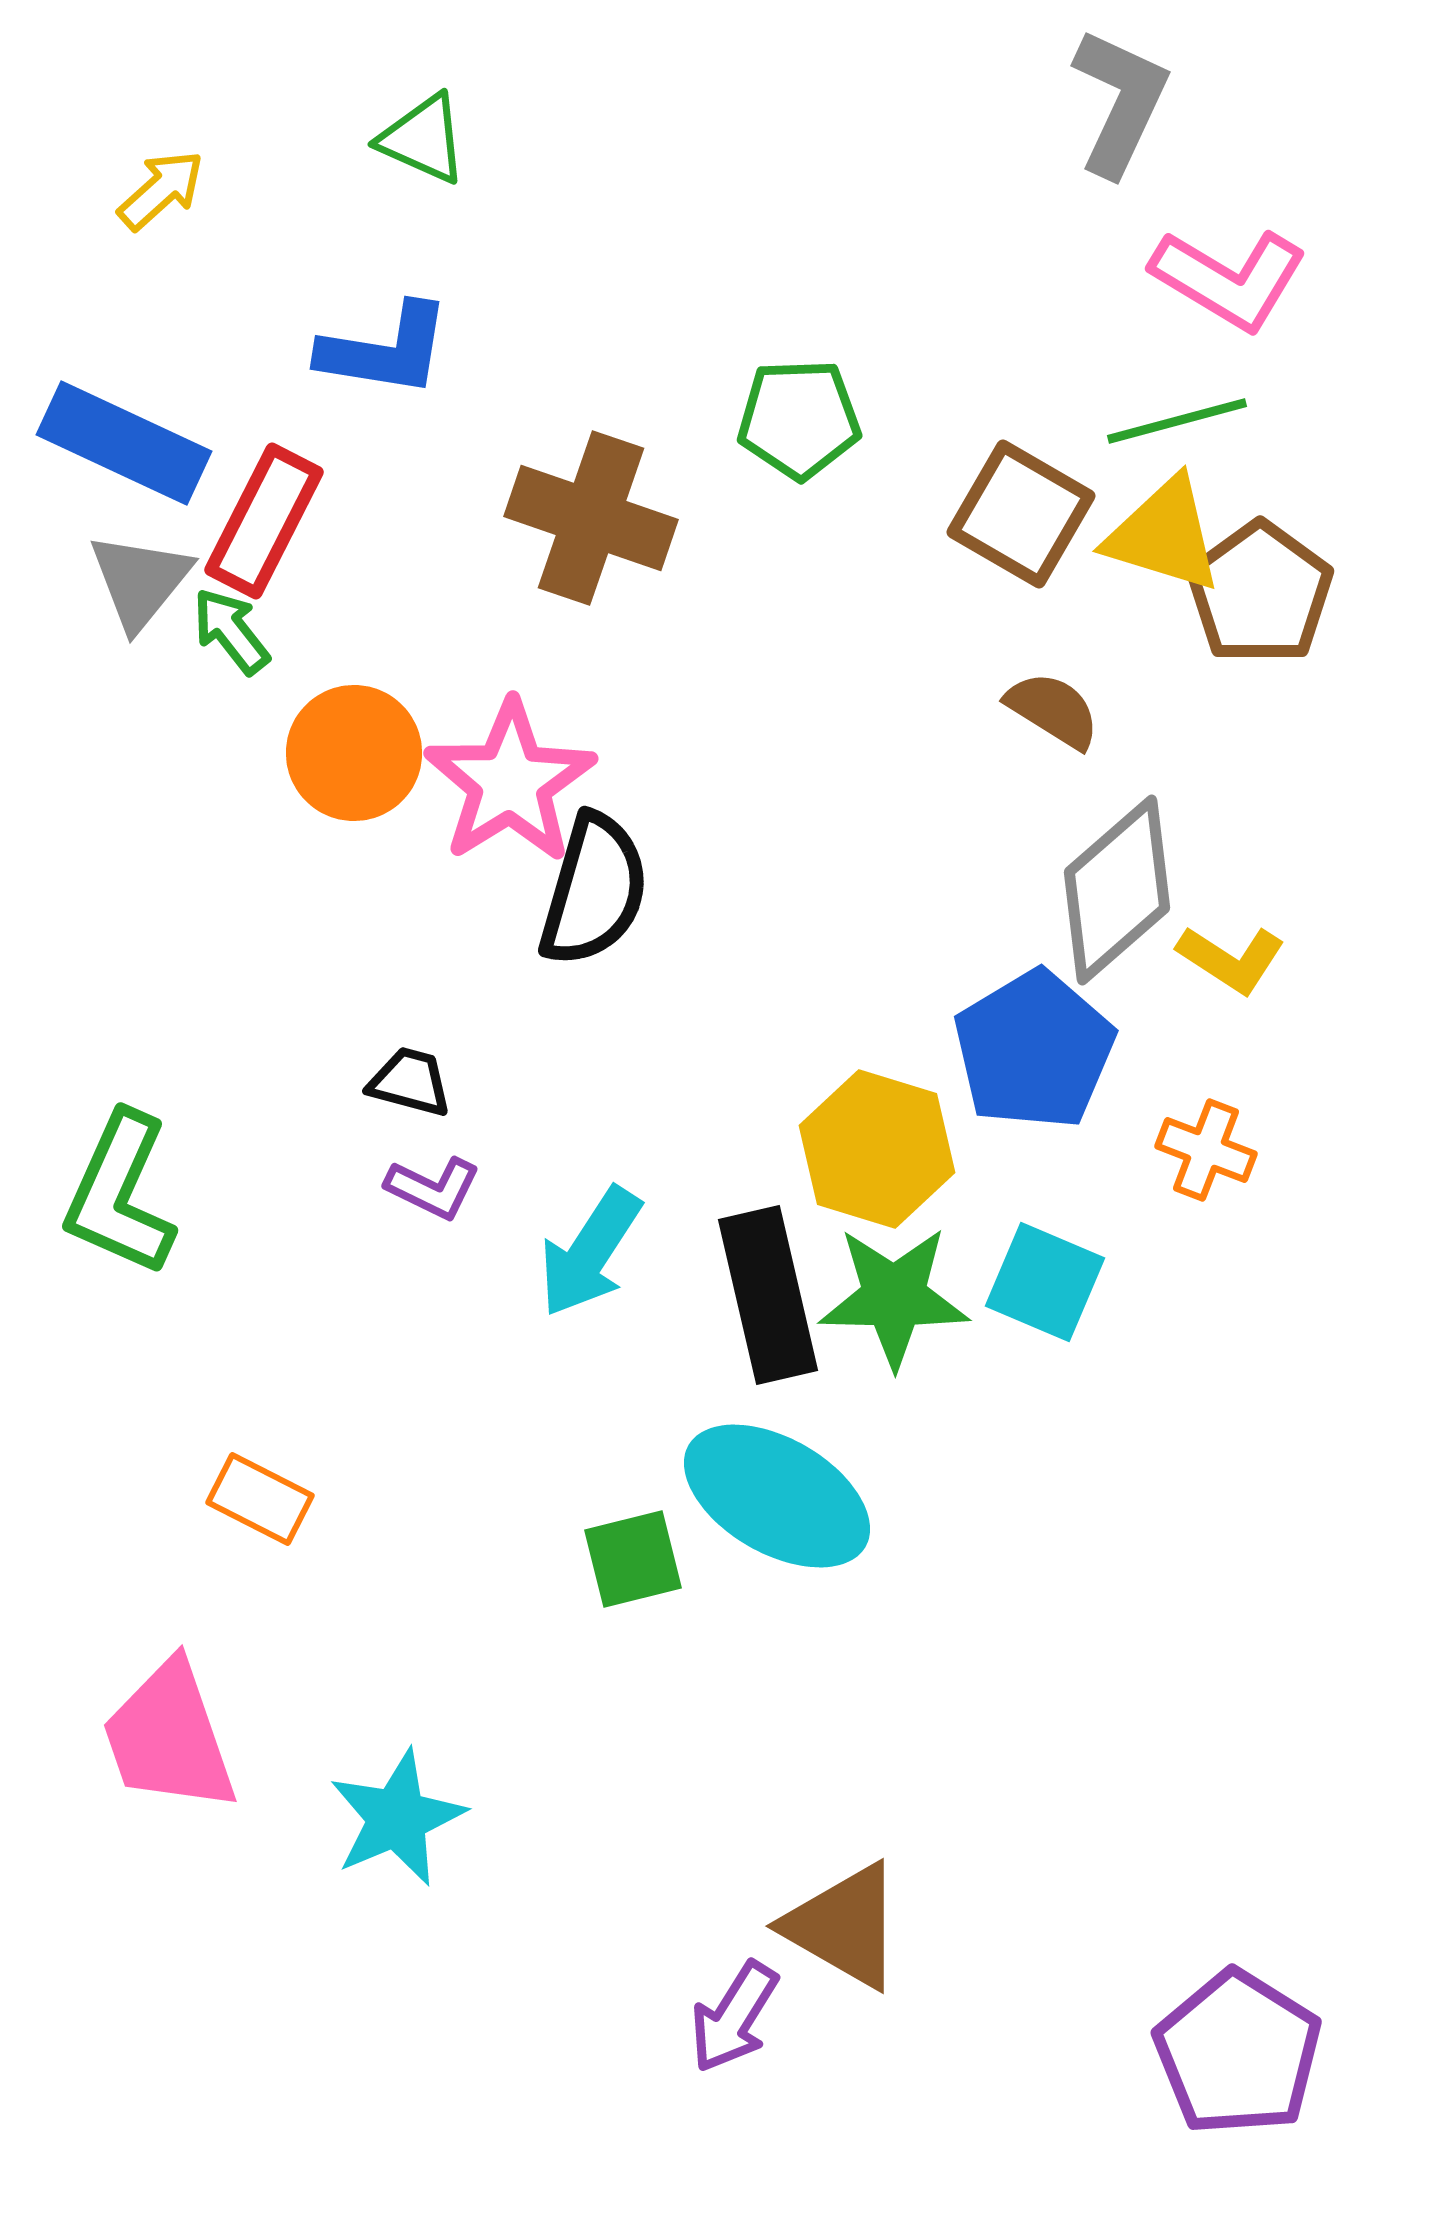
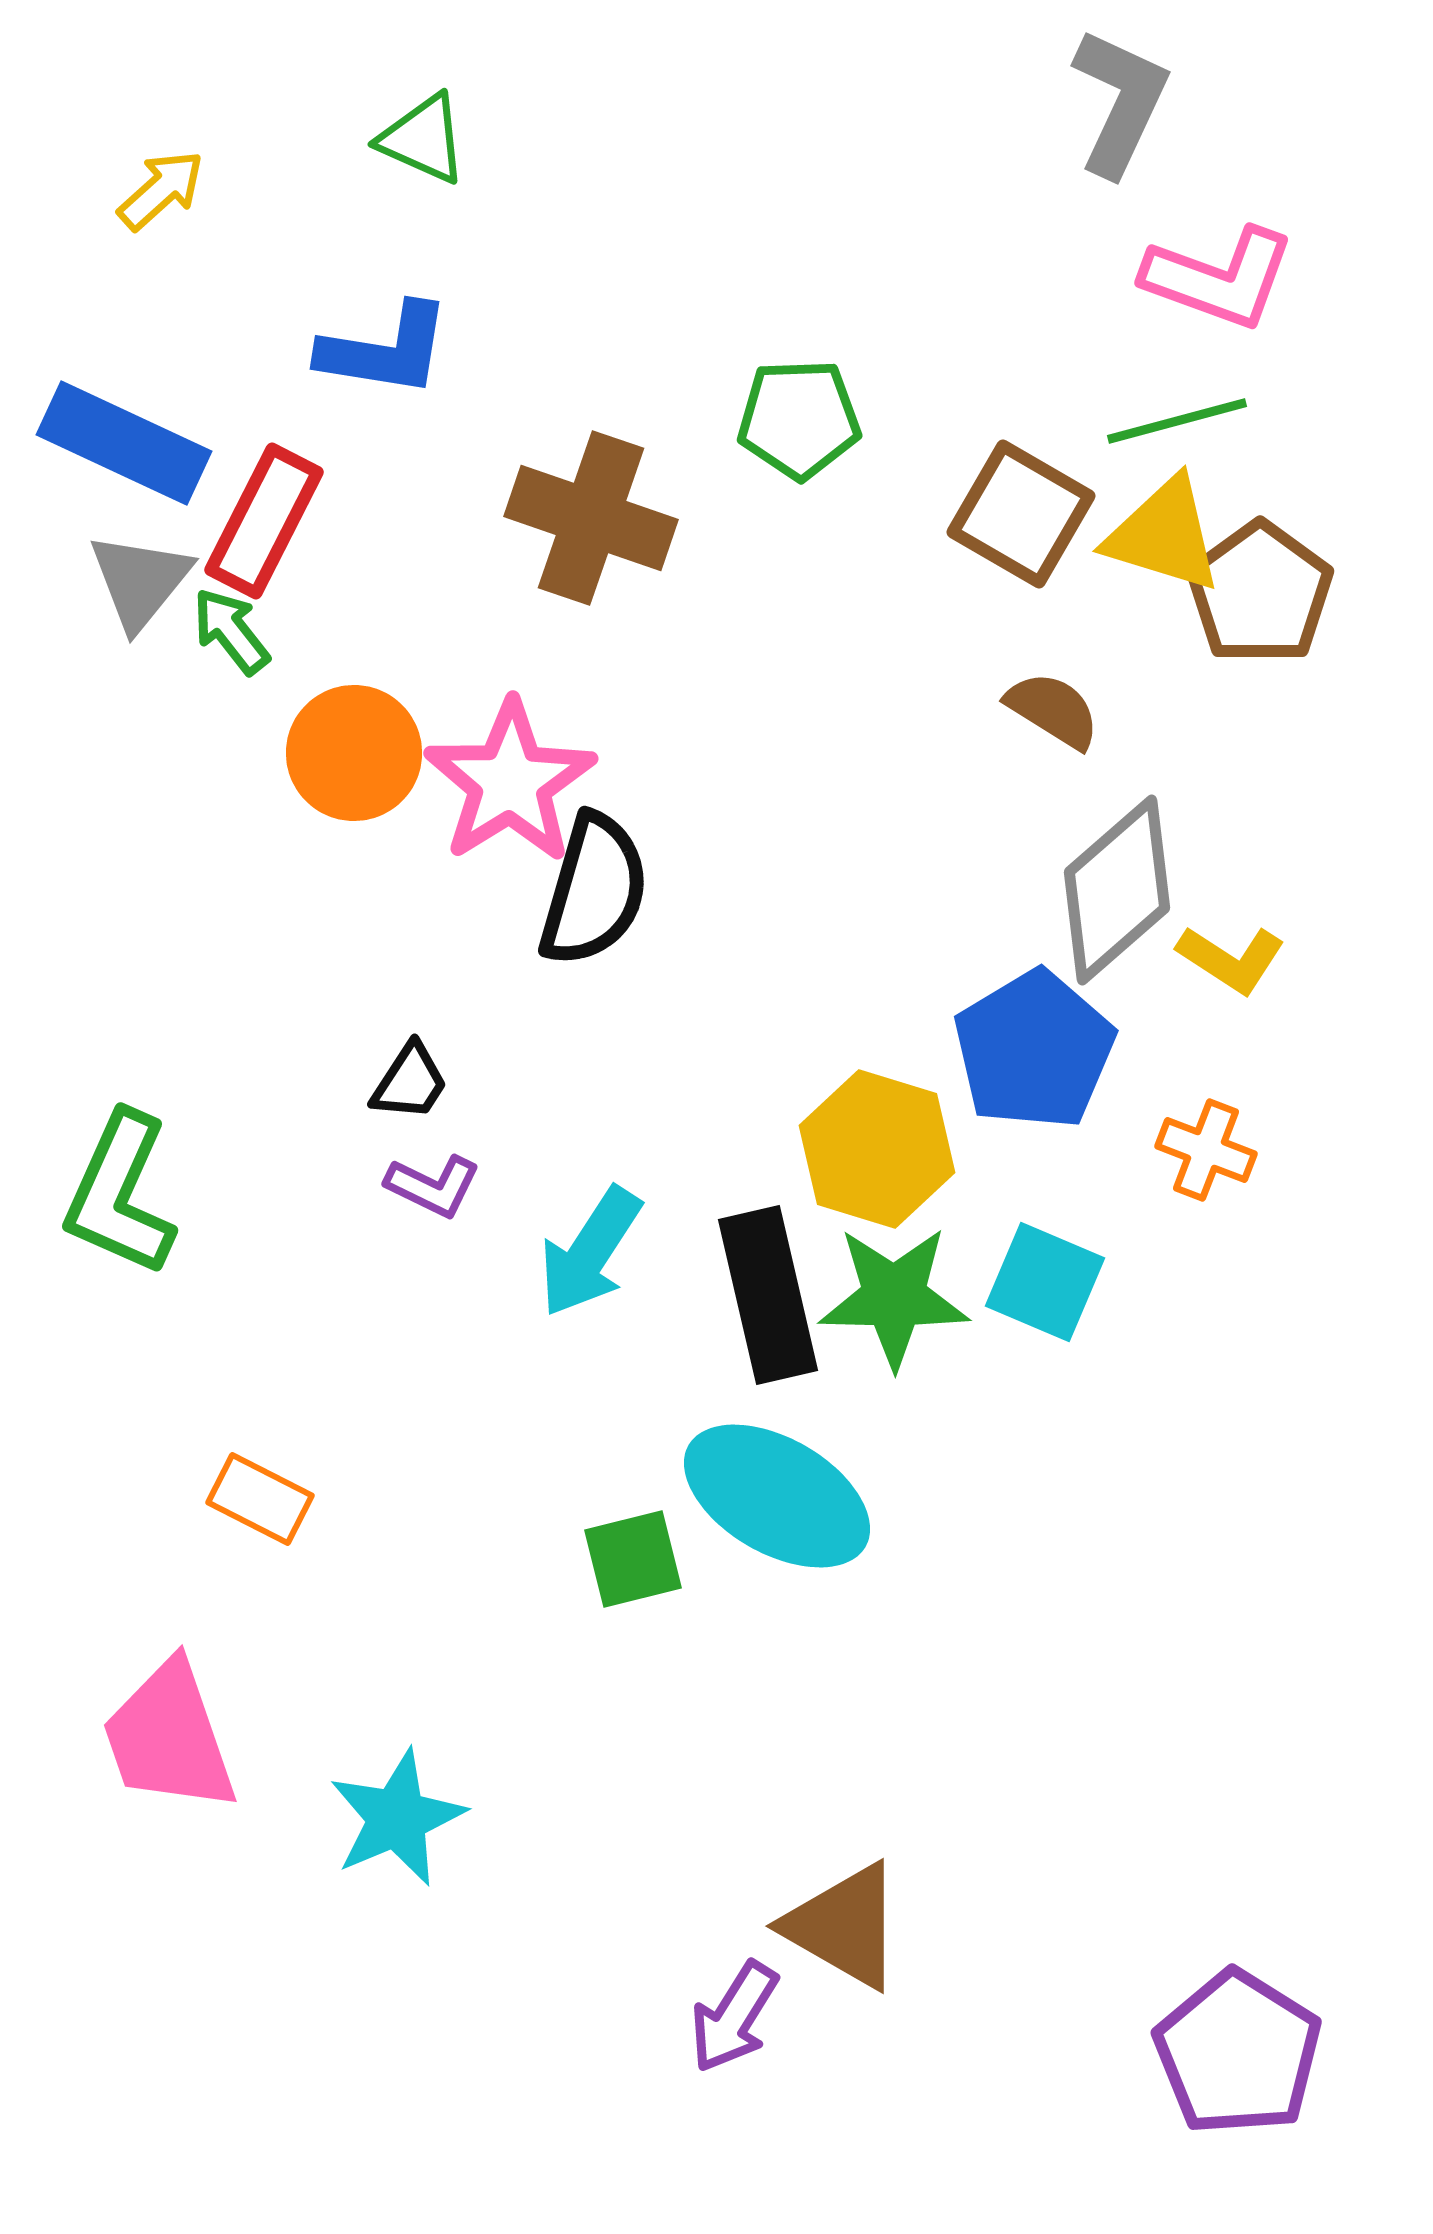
pink L-shape: moved 10 px left, 1 px up; rotated 11 degrees counterclockwise
black trapezoid: rotated 108 degrees clockwise
purple L-shape: moved 2 px up
